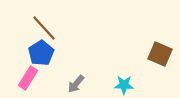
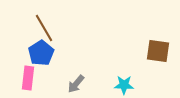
brown line: rotated 12 degrees clockwise
brown square: moved 2 px left, 3 px up; rotated 15 degrees counterclockwise
pink rectangle: rotated 25 degrees counterclockwise
